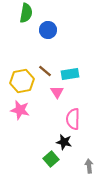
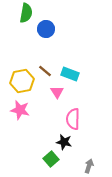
blue circle: moved 2 px left, 1 px up
cyan rectangle: rotated 30 degrees clockwise
gray arrow: rotated 24 degrees clockwise
